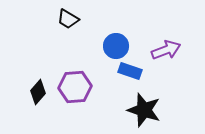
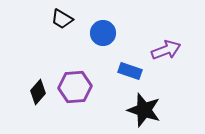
black trapezoid: moved 6 px left
blue circle: moved 13 px left, 13 px up
